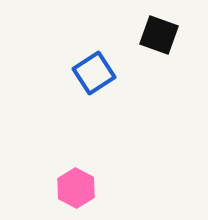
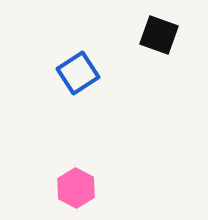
blue square: moved 16 px left
